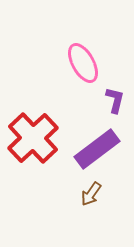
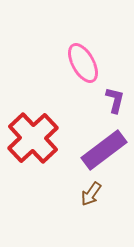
purple rectangle: moved 7 px right, 1 px down
